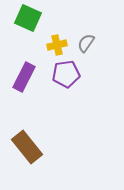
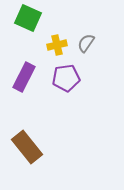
purple pentagon: moved 4 px down
